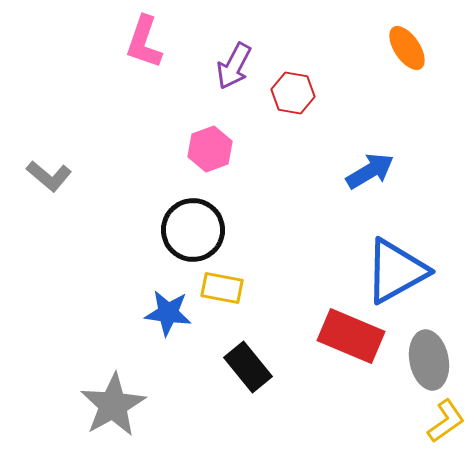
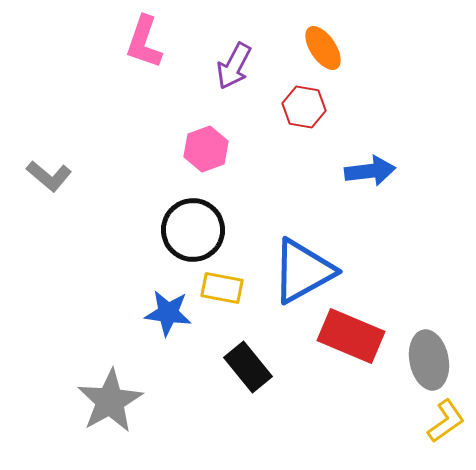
orange ellipse: moved 84 px left
red hexagon: moved 11 px right, 14 px down
pink hexagon: moved 4 px left
blue arrow: rotated 24 degrees clockwise
blue triangle: moved 93 px left
gray star: moved 3 px left, 4 px up
